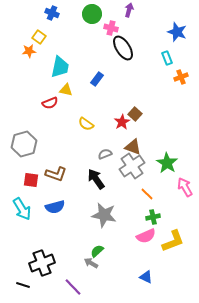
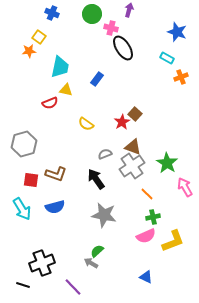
cyan rectangle: rotated 40 degrees counterclockwise
